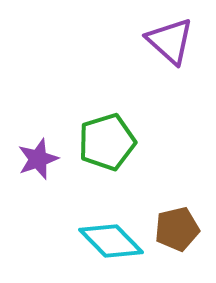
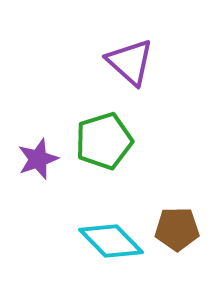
purple triangle: moved 40 px left, 21 px down
green pentagon: moved 3 px left, 1 px up
brown pentagon: rotated 12 degrees clockwise
